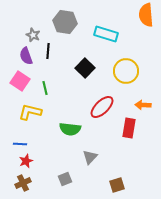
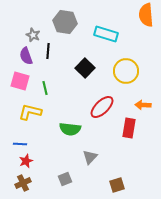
pink square: rotated 18 degrees counterclockwise
